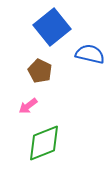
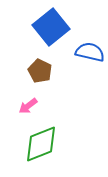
blue square: moved 1 px left
blue semicircle: moved 2 px up
green diamond: moved 3 px left, 1 px down
